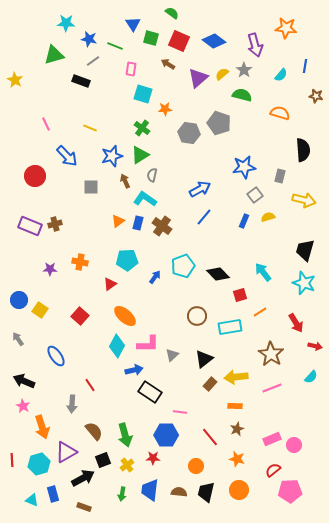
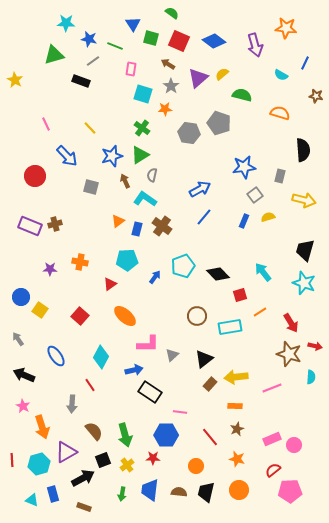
blue line at (305, 66): moved 3 px up; rotated 16 degrees clockwise
gray star at (244, 70): moved 73 px left, 16 px down
cyan semicircle at (281, 75): rotated 80 degrees clockwise
yellow line at (90, 128): rotated 24 degrees clockwise
gray square at (91, 187): rotated 14 degrees clockwise
blue rectangle at (138, 223): moved 1 px left, 6 px down
blue circle at (19, 300): moved 2 px right, 3 px up
red arrow at (296, 323): moved 5 px left
cyan diamond at (117, 346): moved 16 px left, 11 px down
brown star at (271, 354): moved 18 px right; rotated 15 degrees counterclockwise
cyan semicircle at (311, 377): rotated 40 degrees counterclockwise
black arrow at (24, 381): moved 6 px up
